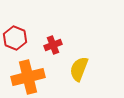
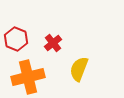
red hexagon: moved 1 px right, 1 px down
red cross: moved 2 px up; rotated 18 degrees counterclockwise
